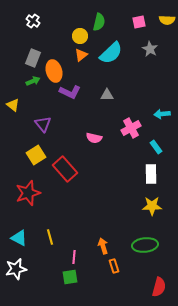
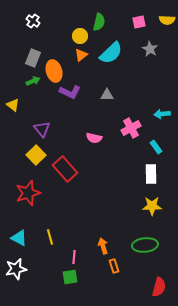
purple triangle: moved 1 px left, 5 px down
yellow square: rotated 12 degrees counterclockwise
